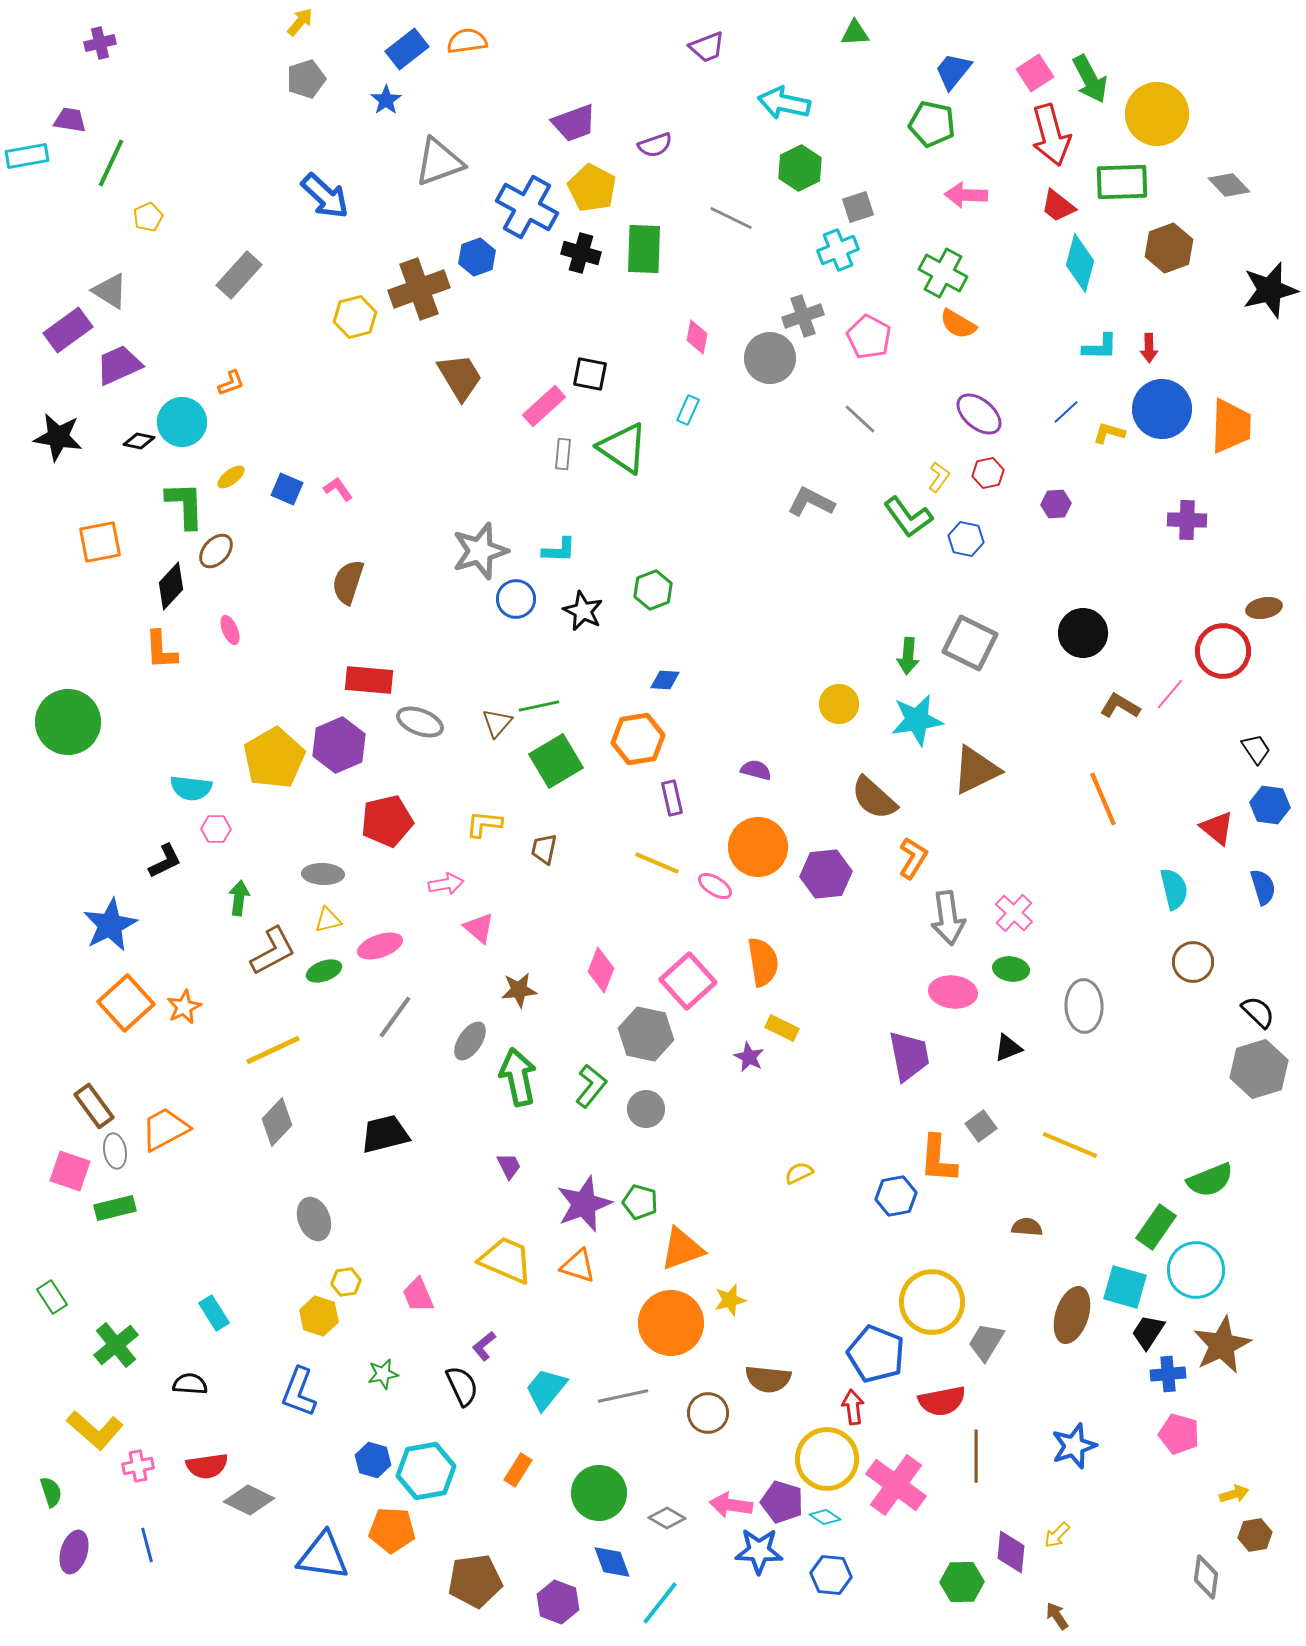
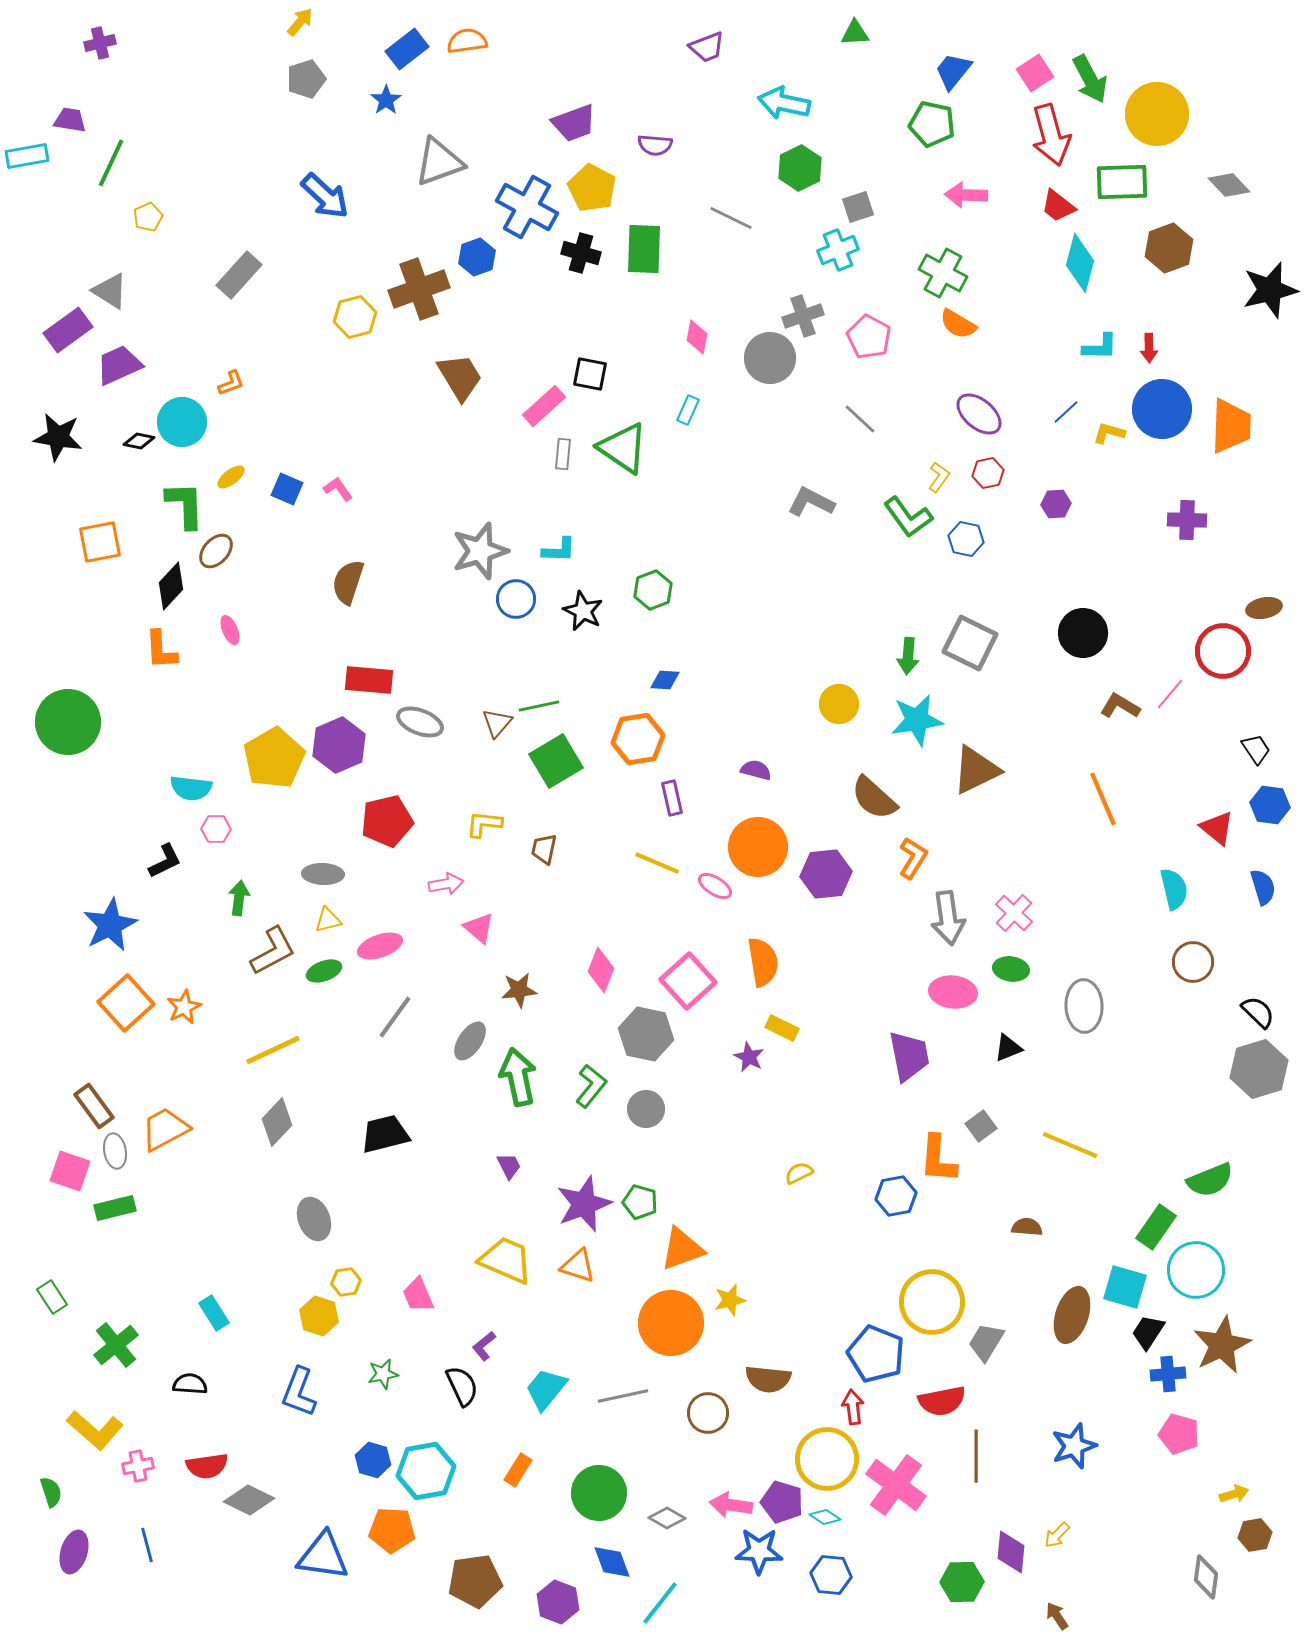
purple semicircle at (655, 145): rotated 24 degrees clockwise
